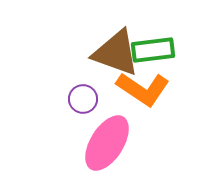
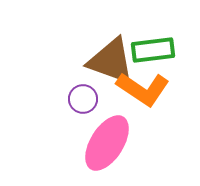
brown triangle: moved 5 px left, 8 px down
